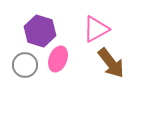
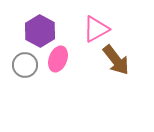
purple hexagon: rotated 12 degrees clockwise
brown arrow: moved 5 px right, 3 px up
